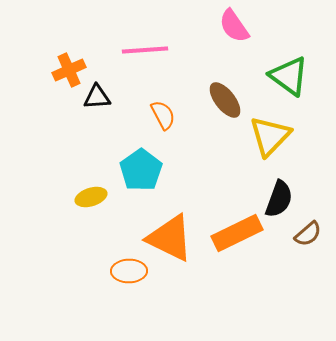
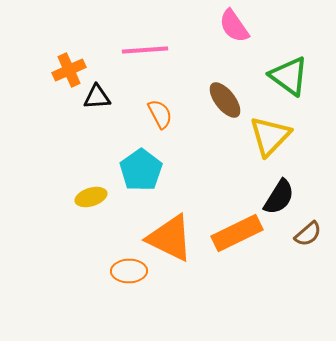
orange semicircle: moved 3 px left, 1 px up
black semicircle: moved 2 px up; rotated 12 degrees clockwise
